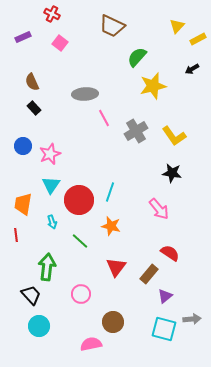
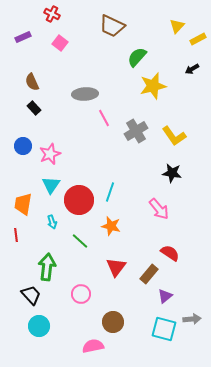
pink semicircle: moved 2 px right, 2 px down
